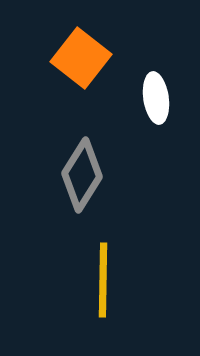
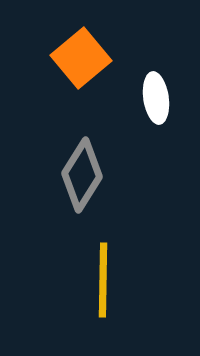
orange square: rotated 12 degrees clockwise
